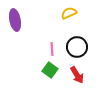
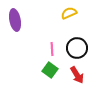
black circle: moved 1 px down
